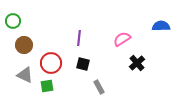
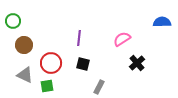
blue semicircle: moved 1 px right, 4 px up
gray rectangle: rotated 56 degrees clockwise
